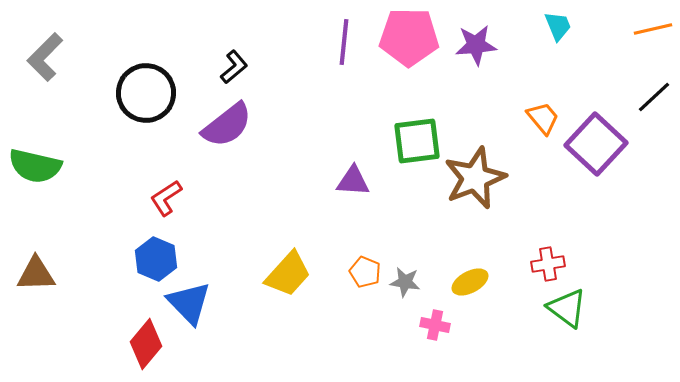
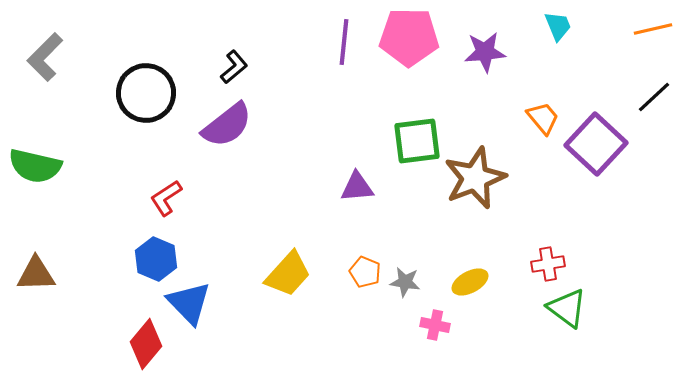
purple star: moved 9 px right, 7 px down
purple triangle: moved 4 px right, 6 px down; rotated 9 degrees counterclockwise
